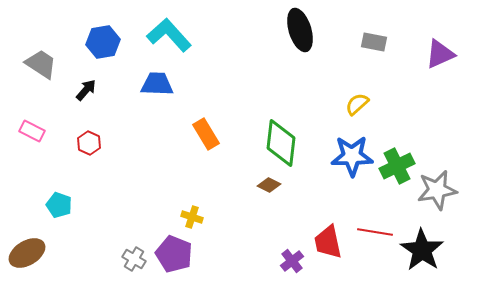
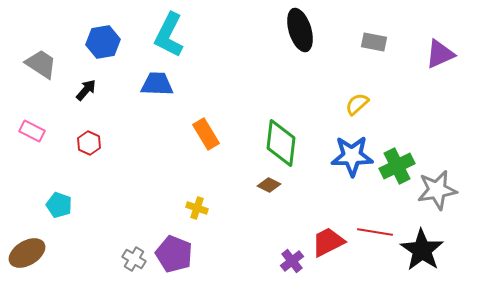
cyan L-shape: rotated 111 degrees counterclockwise
yellow cross: moved 5 px right, 9 px up
red trapezoid: rotated 75 degrees clockwise
